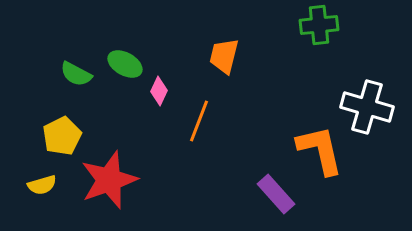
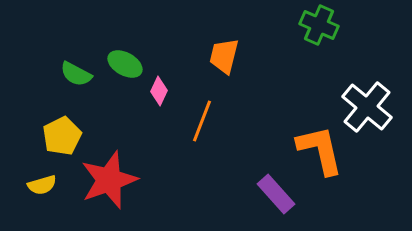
green cross: rotated 30 degrees clockwise
white cross: rotated 24 degrees clockwise
orange line: moved 3 px right
